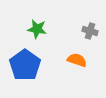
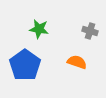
green star: moved 2 px right
orange semicircle: moved 2 px down
